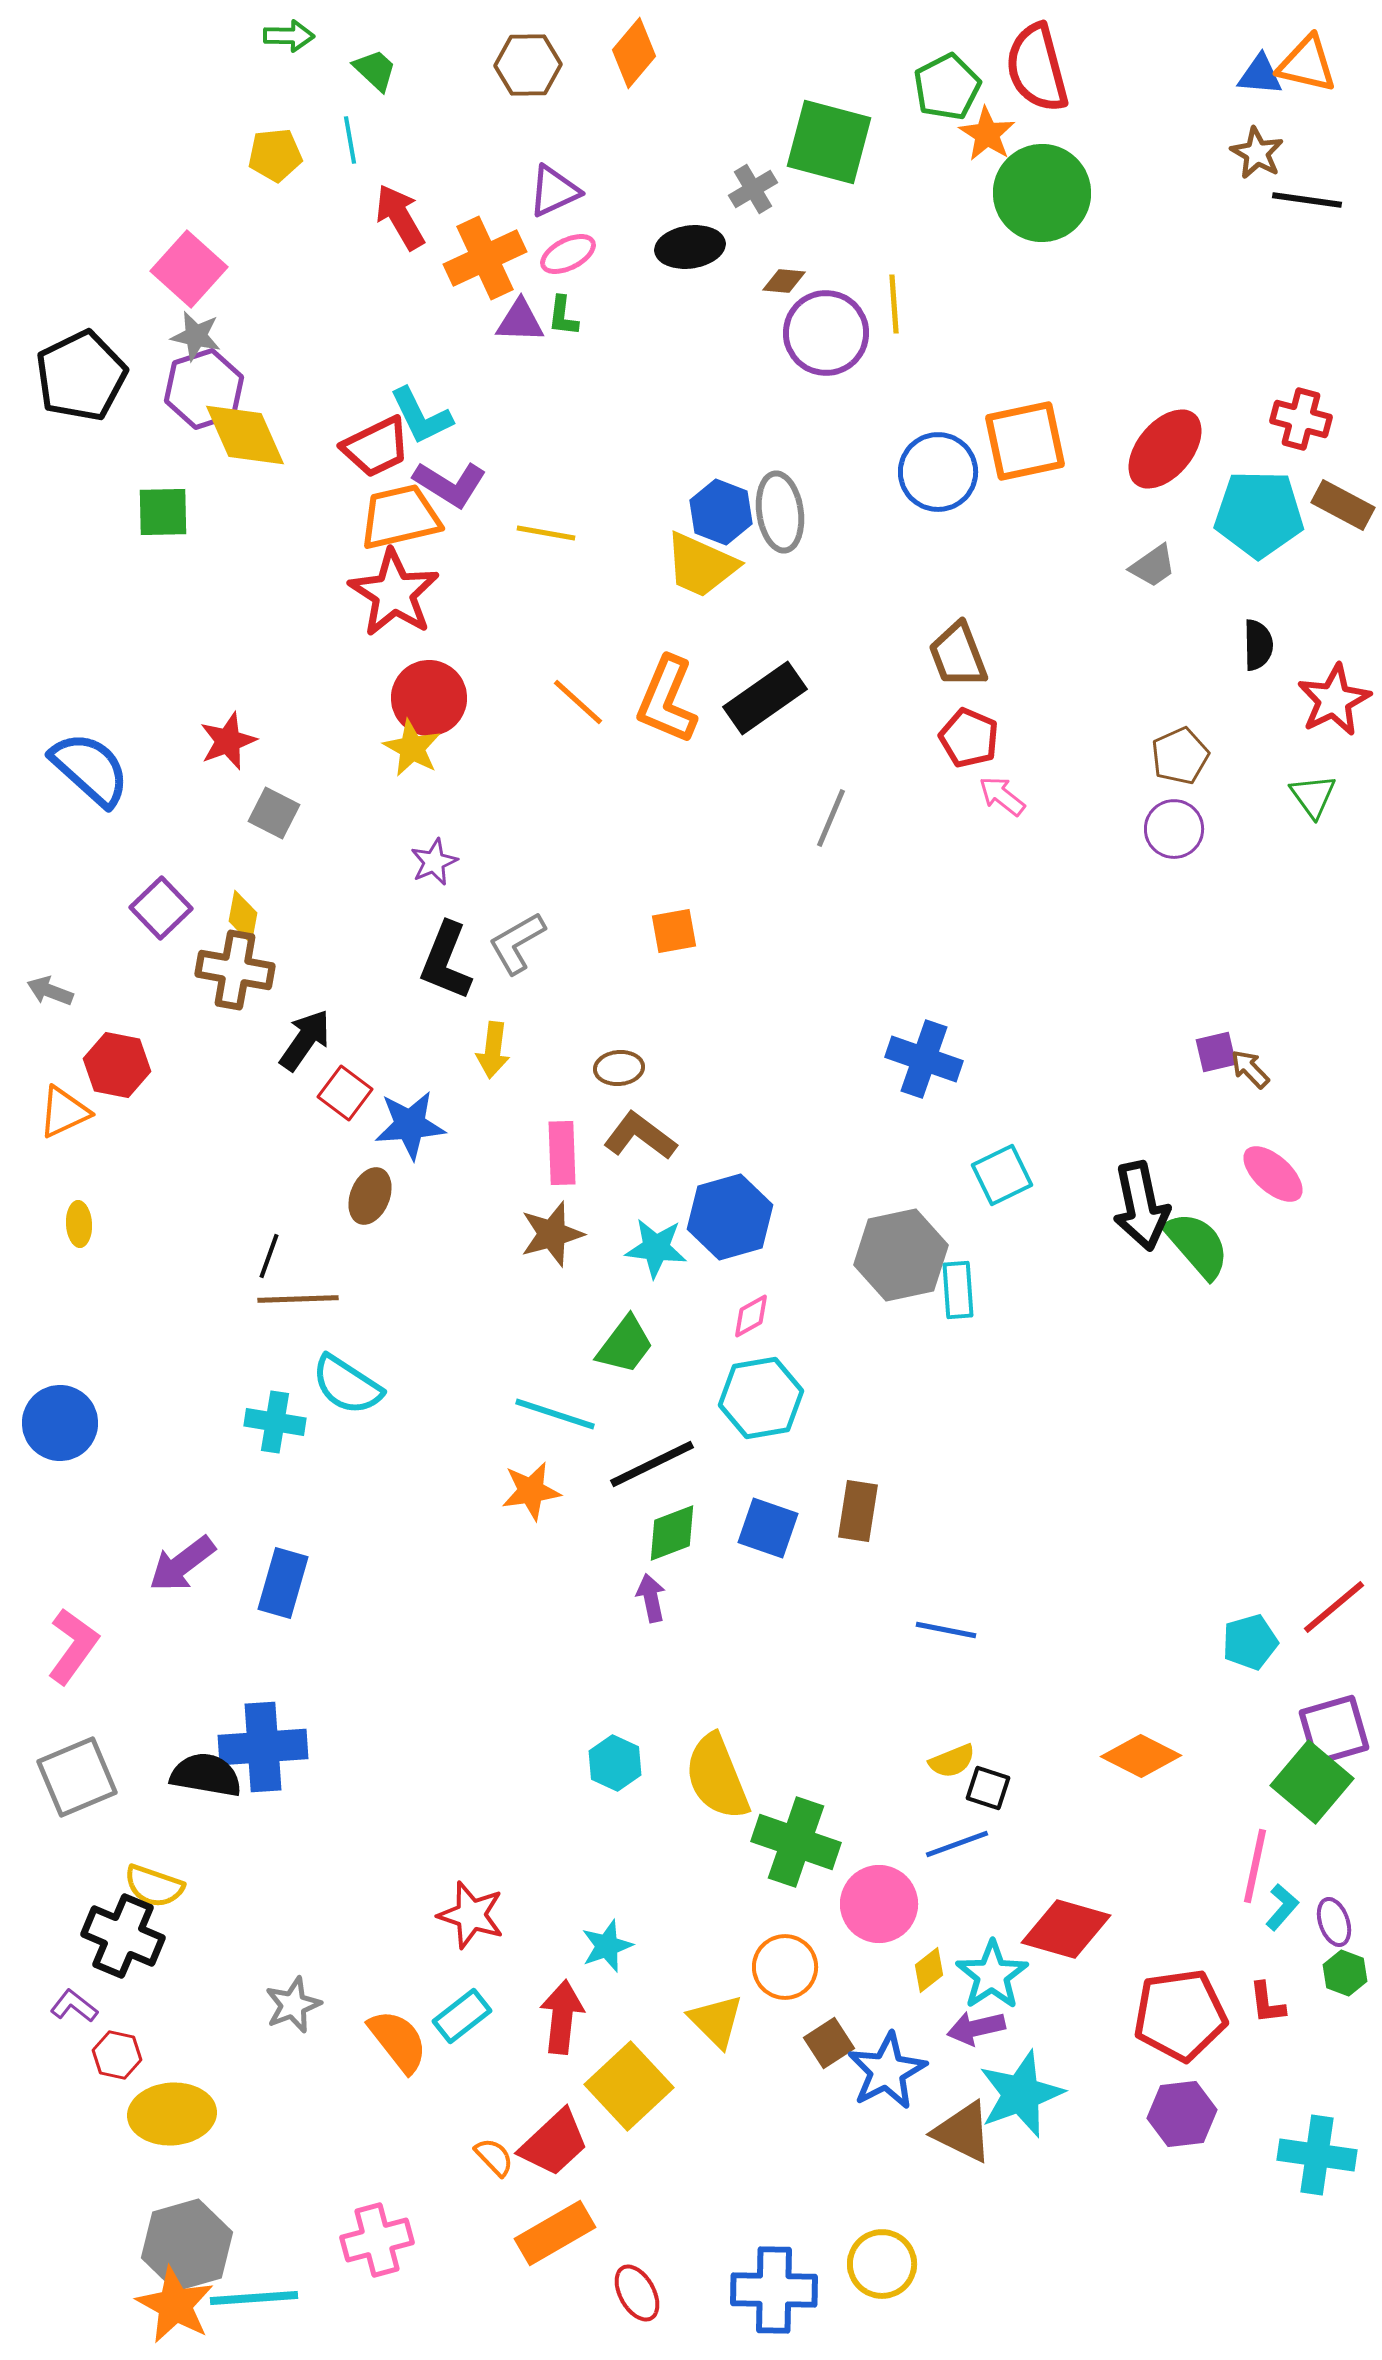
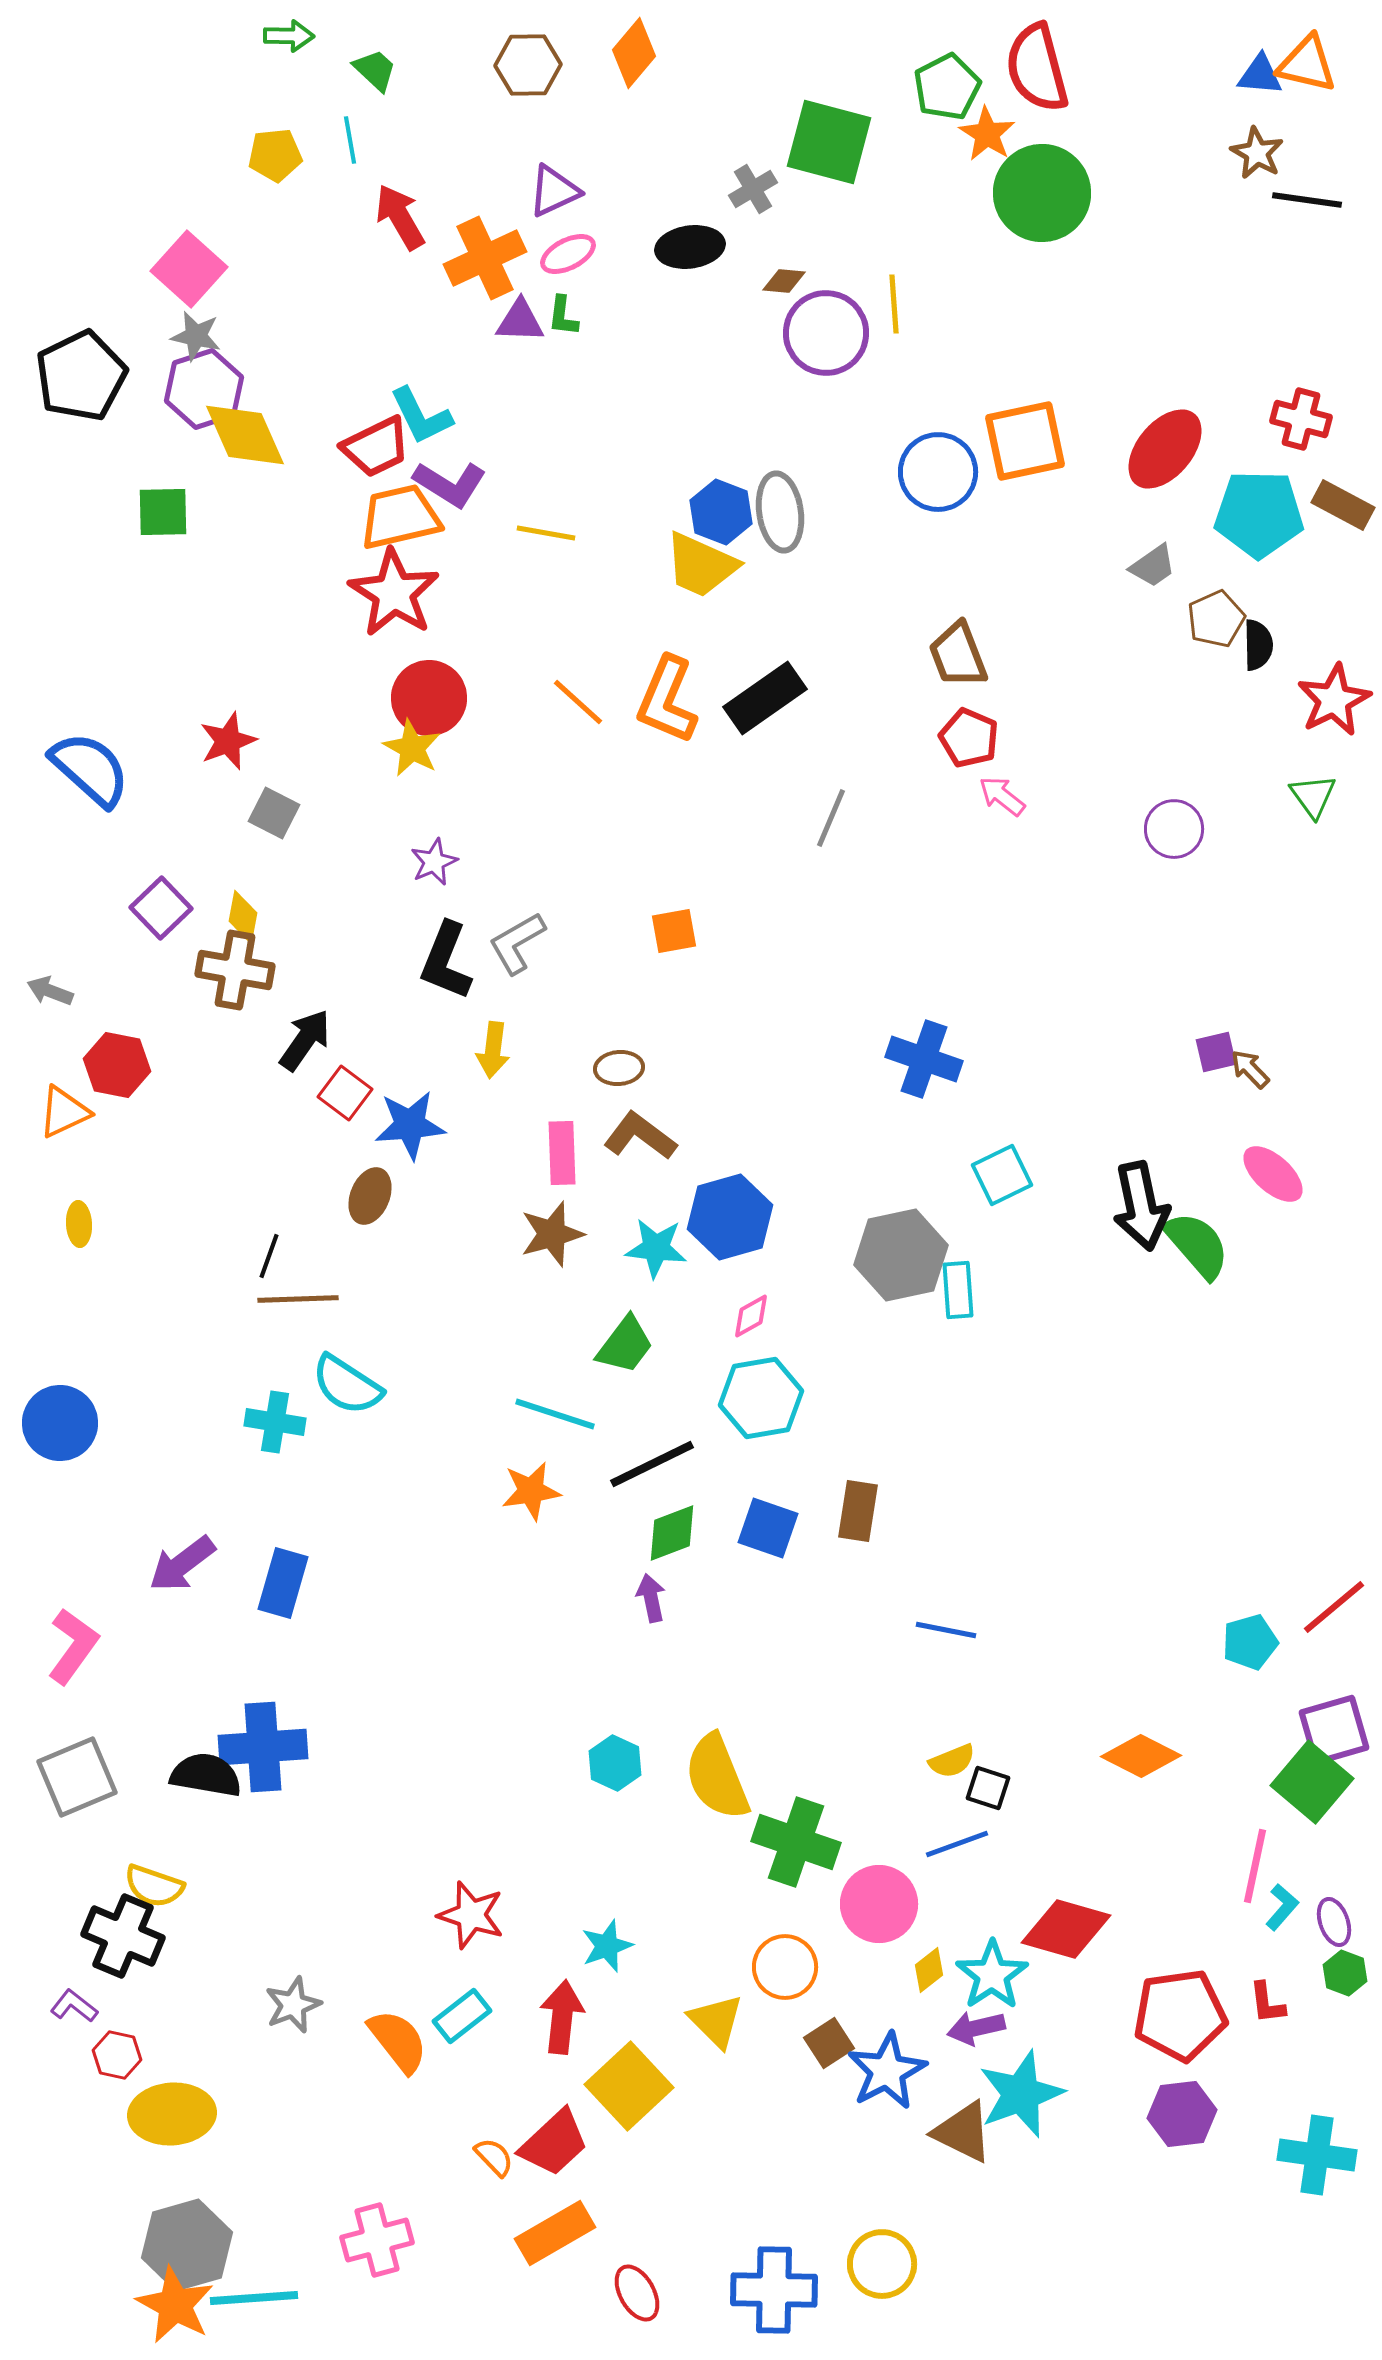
brown pentagon at (1180, 756): moved 36 px right, 137 px up
